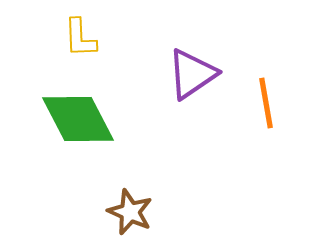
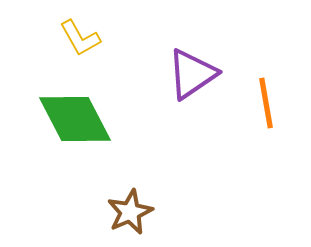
yellow L-shape: rotated 27 degrees counterclockwise
green diamond: moved 3 px left
brown star: rotated 24 degrees clockwise
